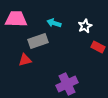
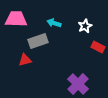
purple cross: moved 11 px right; rotated 20 degrees counterclockwise
